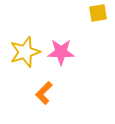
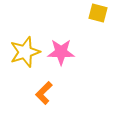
yellow square: rotated 24 degrees clockwise
